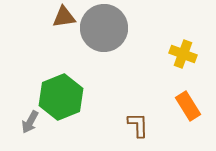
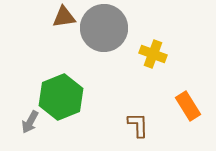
yellow cross: moved 30 px left
